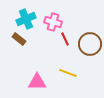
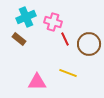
cyan cross: moved 2 px up
brown circle: moved 1 px left
